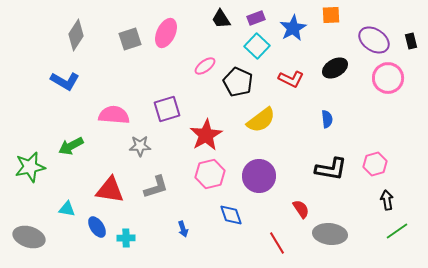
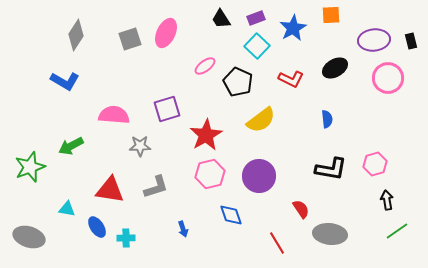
purple ellipse at (374, 40): rotated 40 degrees counterclockwise
green star at (30, 167): rotated 8 degrees counterclockwise
